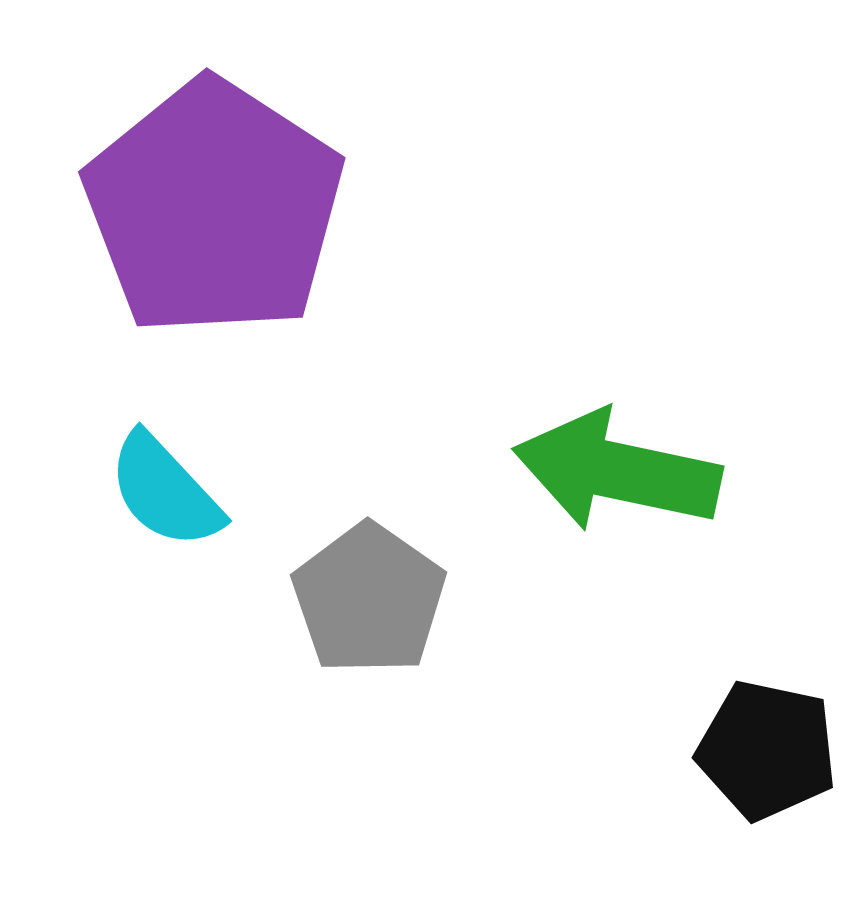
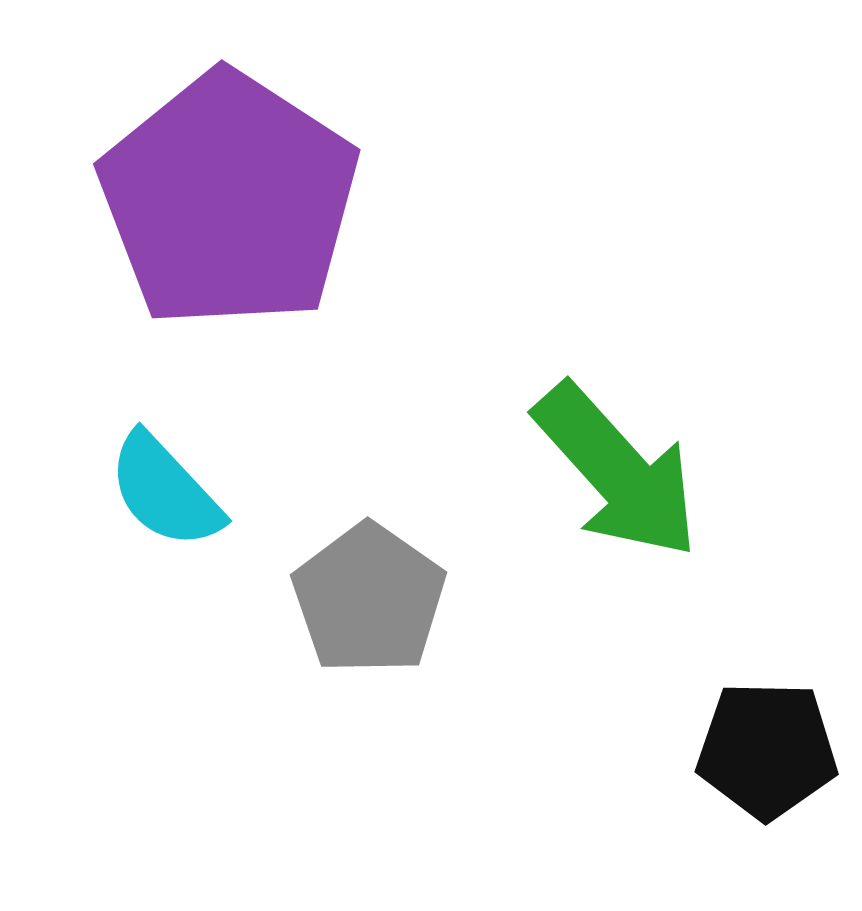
purple pentagon: moved 15 px right, 8 px up
green arrow: rotated 144 degrees counterclockwise
black pentagon: rotated 11 degrees counterclockwise
